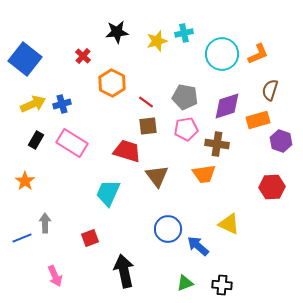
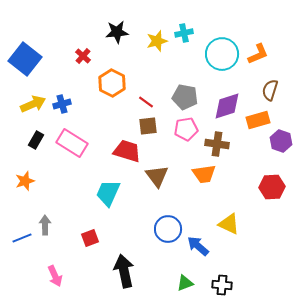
orange star: rotated 18 degrees clockwise
gray arrow: moved 2 px down
